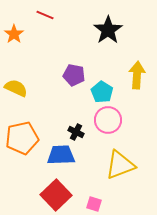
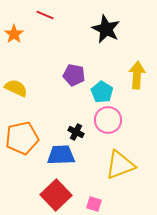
black star: moved 2 px left, 1 px up; rotated 12 degrees counterclockwise
